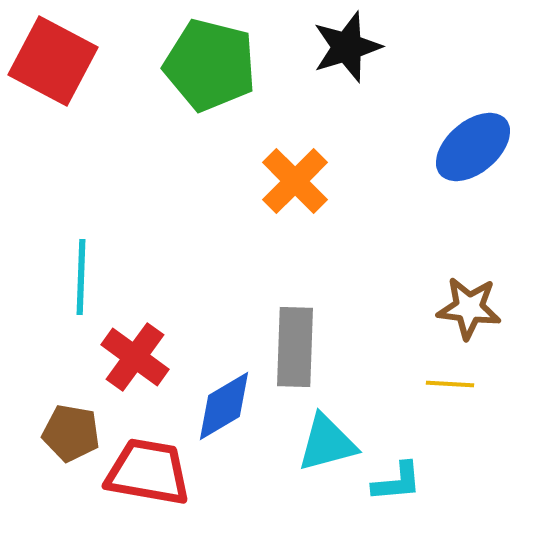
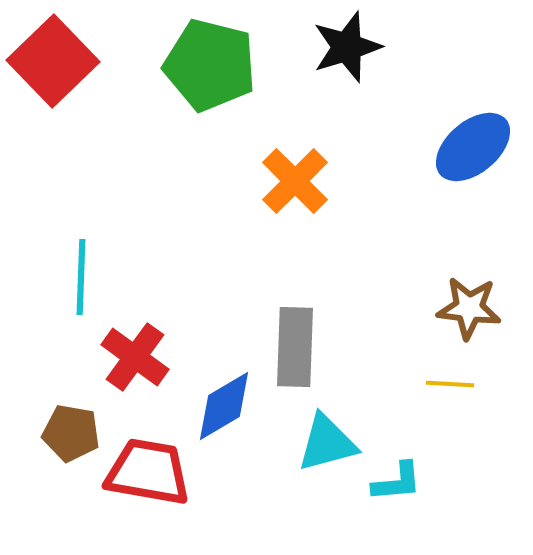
red square: rotated 18 degrees clockwise
